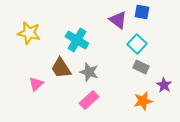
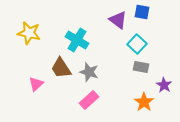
gray rectangle: rotated 14 degrees counterclockwise
orange star: moved 1 px right, 1 px down; rotated 24 degrees counterclockwise
